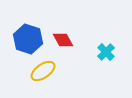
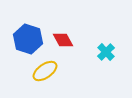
yellow ellipse: moved 2 px right
